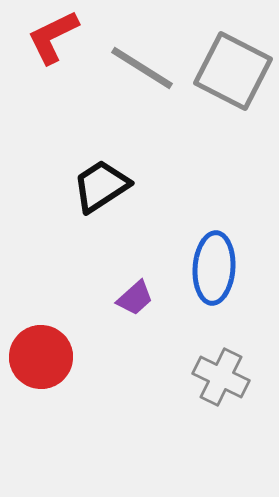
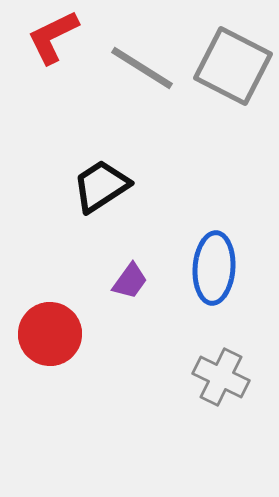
gray square: moved 5 px up
purple trapezoid: moved 5 px left, 17 px up; rotated 12 degrees counterclockwise
red circle: moved 9 px right, 23 px up
